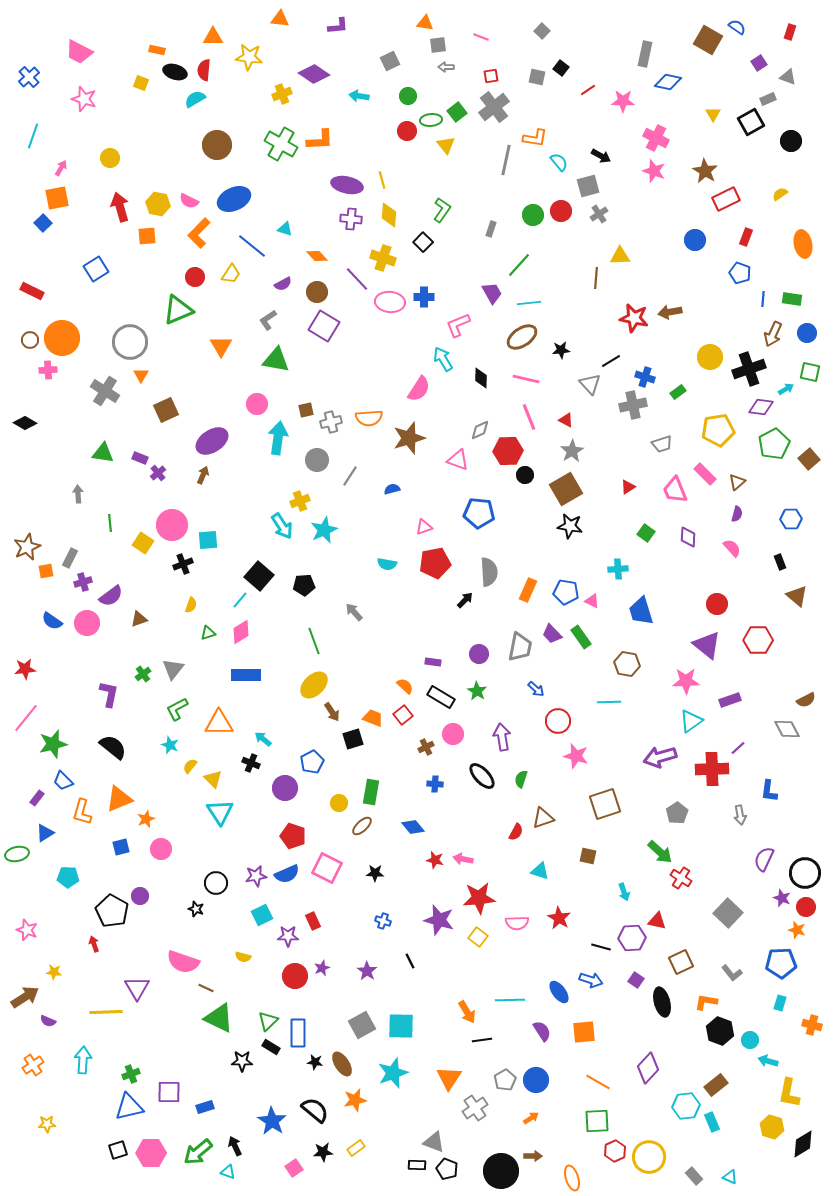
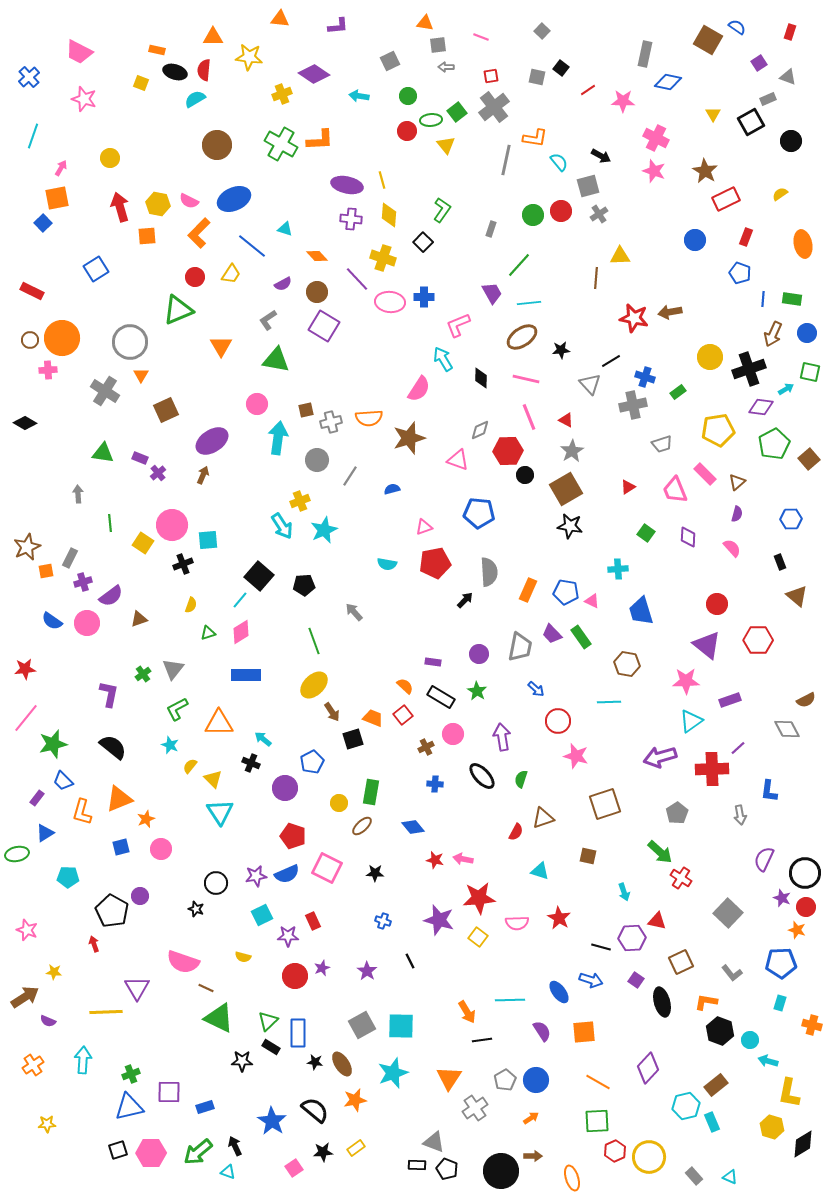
cyan hexagon at (686, 1106): rotated 8 degrees counterclockwise
